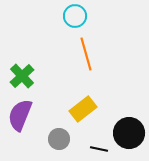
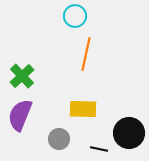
orange line: rotated 28 degrees clockwise
yellow rectangle: rotated 40 degrees clockwise
